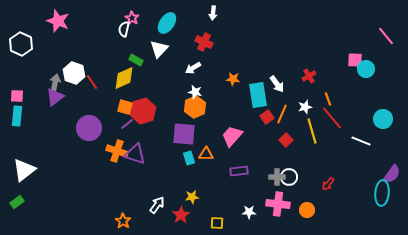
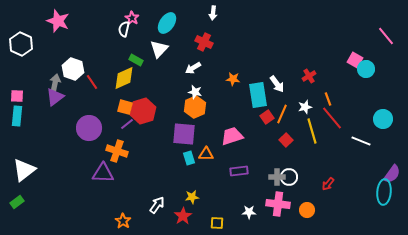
pink square at (355, 60): rotated 28 degrees clockwise
white hexagon at (74, 73): moved 1 px left, 4 px up
pink trapezoid at (232, 136): rotated 30 degrees clockwise
purple triangle at (135, 154): moved 32 px left, 19 px down; rotated 15 degrees counterclockwise
cyan ellipse at (382, 193): moved 2 px right, 1 px up
red star at (181, 215): moved 2 px right, 1 px down
